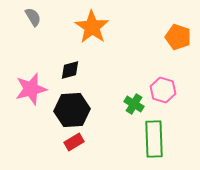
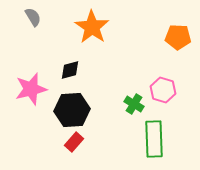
orange pentagon: rotated 15 degrees counterclockwise
red rectangle: rotated 18 degrees counterclockwise
